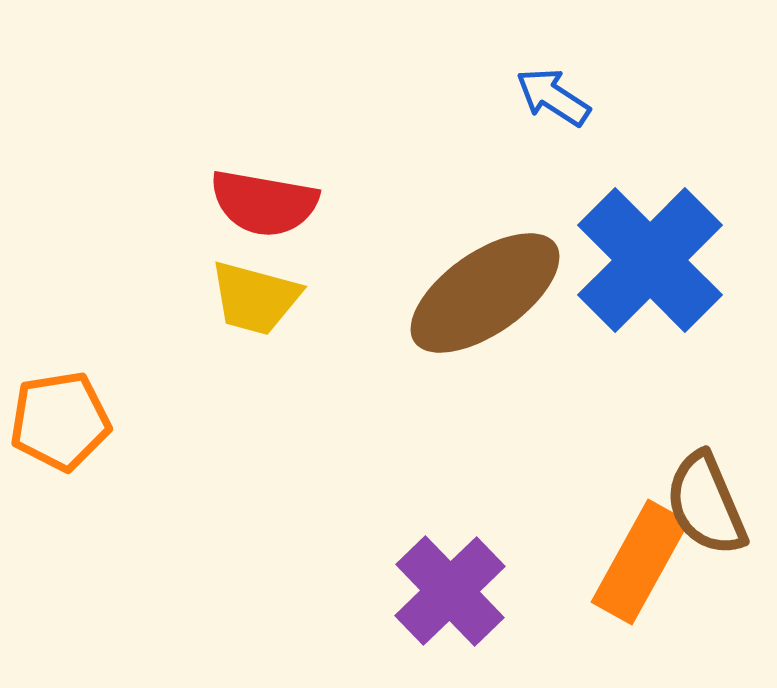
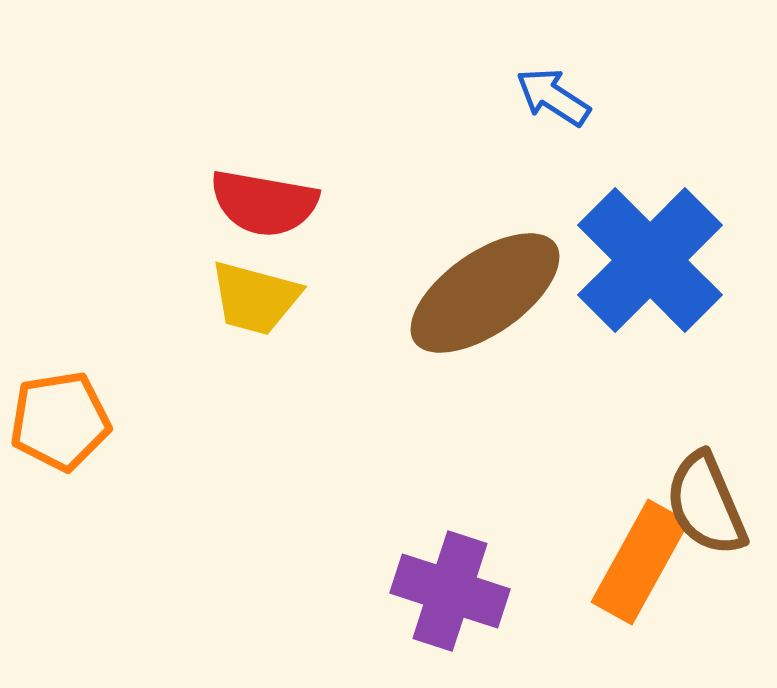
purple cross: rotated 28 degrees counterclockwise
